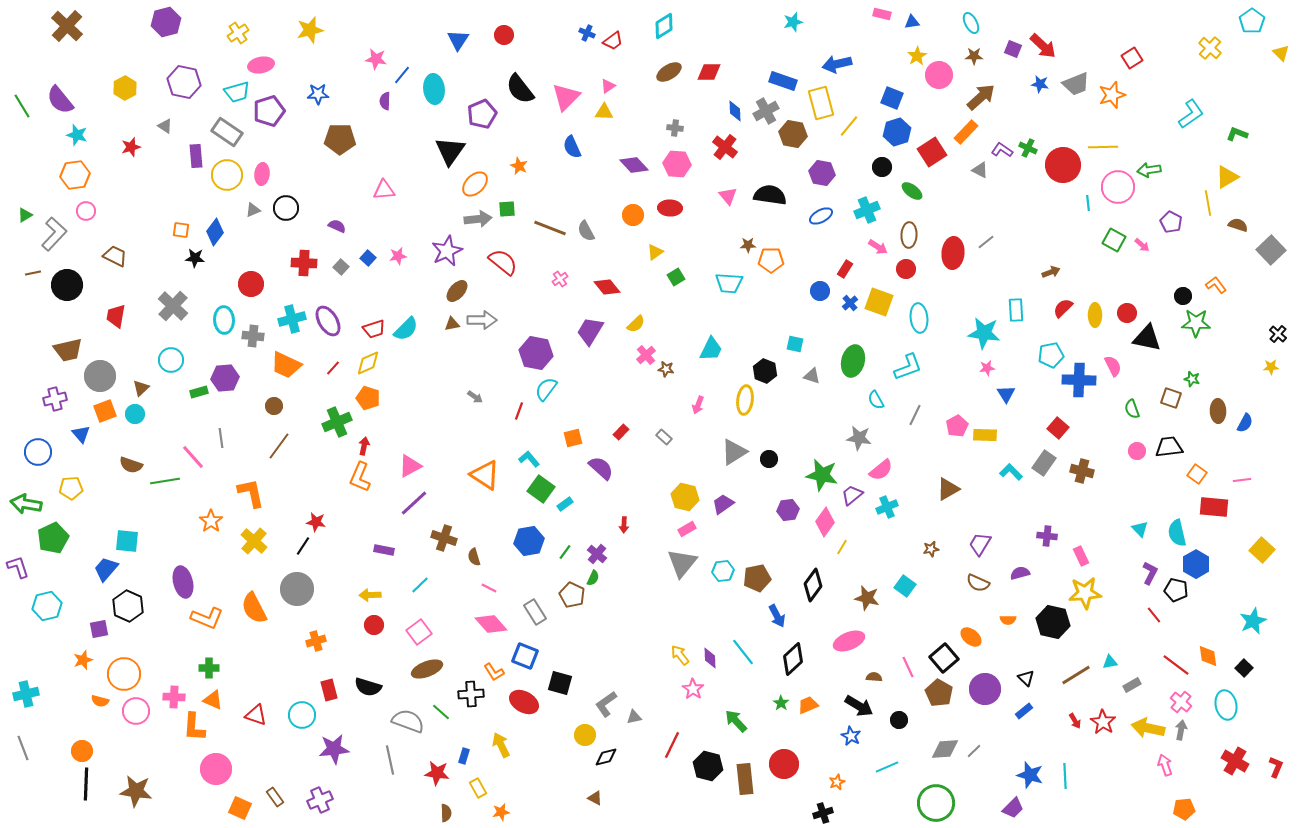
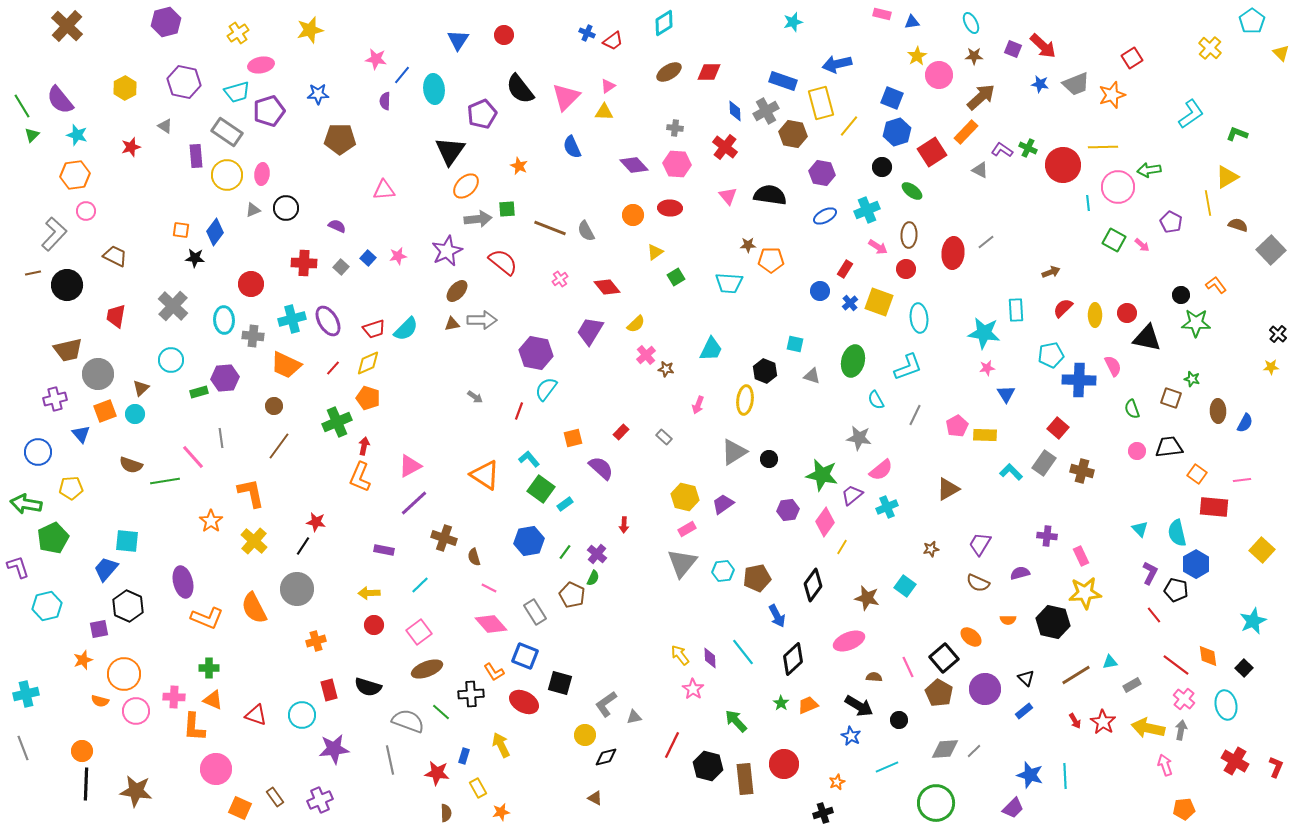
cyan diamond at (664, 26): moved 3 px up
orange ellipse at (475, 184): moved 9 px left, 2 px down
green triangle at (25, 215): moved 7 px right, 80 px up; rotated 14 degrees counterclockwise
blue ellipse at (821, 216): moved 4 px right
black circle at (1183, 296): moved 2 px left, 1 px up
gray circle at (100, 376): moved 2 px left, 2 px up
yellow arrow at (370, 595): moved 1 px left, 2 px up
pink cross at (1181, 702): moved 3 px right, 3 px up
